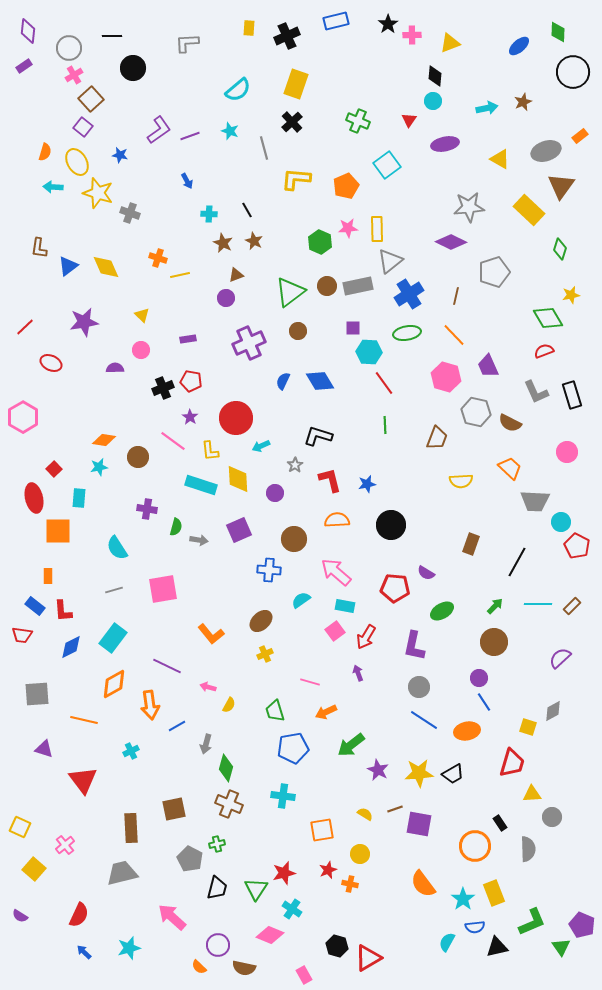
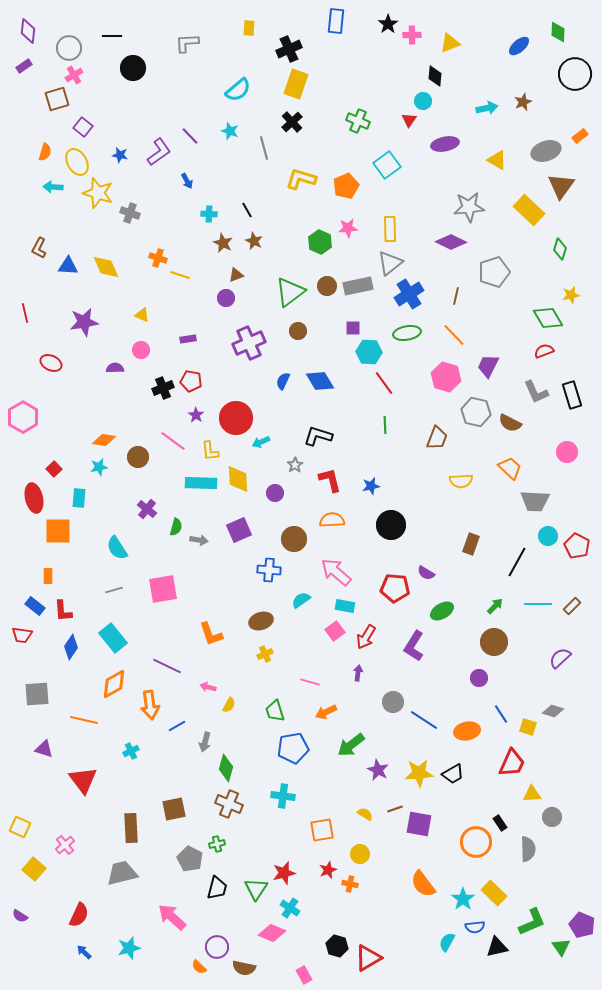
blue rectangle at (336, 21): rotated 70 degrees counterclockwise
black cross at (287, 36): moved 2 px right, 13 px down
black circle at (573, 72): moved 2 px right, 2 px down
brown square at (91, 99): moved 34 px left; rotated 25 degrees clockwise
cyan circle at (433, 101): moved 10 px left
purple L-shape at (159, 130): moved 22 px down
purple line at (190, 136): rotated 66 degrees clockwise
yellow triangle at (500, 159): moved 3 px left, 1 px down
yellow L-shape at (296, 179): moved 5 px right; rotated 12 degrees clockwise
yellow rectangle at (377, 229): moved 13 px right
brown L-shape at (39, 248): rotated 20 degrees clockwise
gray triangle at (390, 261): moved 2 px down
blue triangle at (68, 266): rotated 40 degrees clockwise
yellow line at (180, 275): rotated 30 degrees clockwise
yellow triangle at (142, 315): rotated 21 degrees counterclockwise
red line at (25, 327): moved 14 px up; rotated 60 degrees counterclockwise
purple trapezoid at (488, 366): rotated 50 degrees clockwise
purple star at (190, 417): moved 6 px right, 2 px up
cyan arrow at (261, 446): moved 4 px up
blue star at (367, 484): moved 4 px right, 2 px down
cyan rectangle at (201, 485): moved 2 px up; rotated 16 degrees counterclockwise
purple cross at (147, 509): rotated 30 degrees clockwise
orange semicircle at (337, 520): moved 5 px left
cyan circle at (561, 522): moved 13 px left, 14 px down
brown ellipse at (261, 621): rotated 25 degrees clockwise
orange L-shape at (211, 634): rotated 20 degrees clockwise
cyan rectangle at (113, 638): rotated 76 degrees counterclockwise
purple L-shape at (414, 646): rotated 20 degrees clockwise
blue diamond at (71, 647): rotated 30 degrees counterclockwise
purple arrow at (358, 673): rotated 28 degrees clockwise
gray circle at (419, 687): moved 26 px left, 15 px down
blue line at (484, 702): moved 17 px right, 12 px down
gray diamond at (553, 711): rotated 45 degrees clockwise
gray arrow at (206, 744): moved 1 px left, 2 px up
red trapezoid at (512, 763): rotated 8 degrees clockwise
orange circle at (475, 846): moved 1 px right, 4 px up
yellow rectangle at (494, 893): rotated 25 degrees counterclockwise
cyan cross at (292, 909): moved 2 px left, 1 px up
pink diamond at (270, 935): moved 2 px right, 2 px up
purple circle at (218, 945): moved 1 px left, 2 px down
